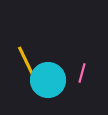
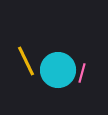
cyan circle: moved 10 px right, 10 px up
